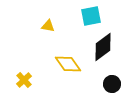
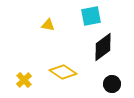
yellow triangle: moved 1 px up
yellow diamond: moved 5 px left, 8 px down; rotated 20 degrees counterclockwise
